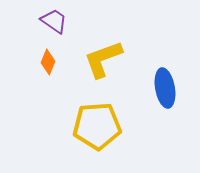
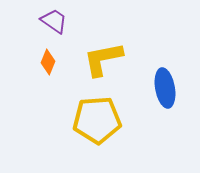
yellow L-shape: rotated 9 degrees clockwise
yellow pentagon: moved 6 px up
